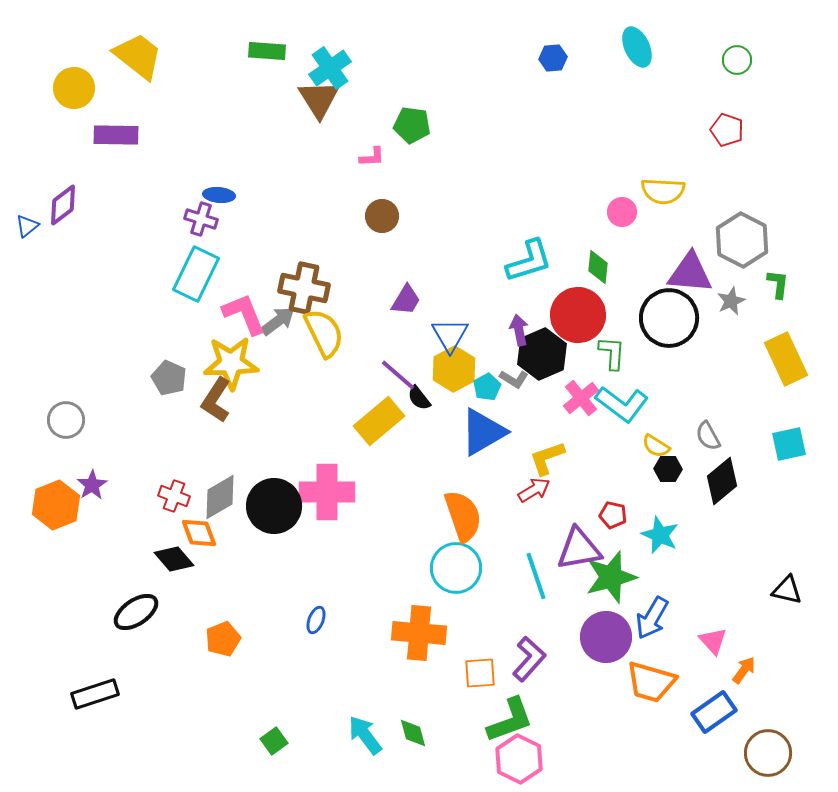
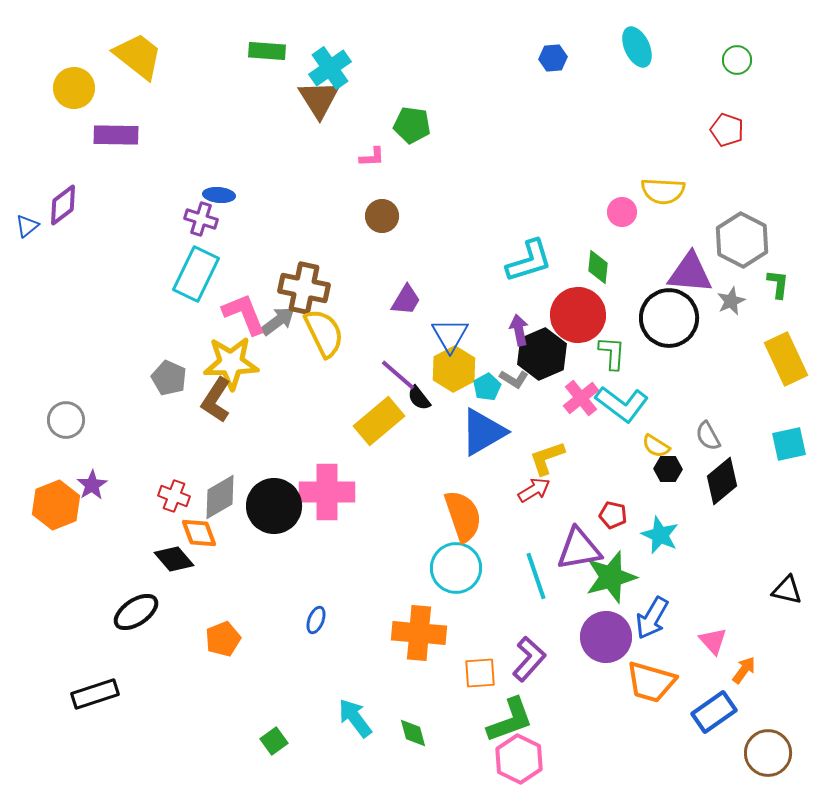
cyan arrow at (365, 735): moved 10 px left, 17 px up
